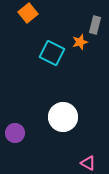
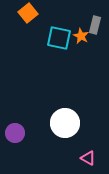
orange star: moved 1 px right, 6 px up; rotated 28 degrees counterclockwise
cyan square: moved 7 px right, 15 px up; rotated 15 degrees counterclockwise
white circle: moved 2 px right, 6 px down
pink triangle: moved 5 px up
